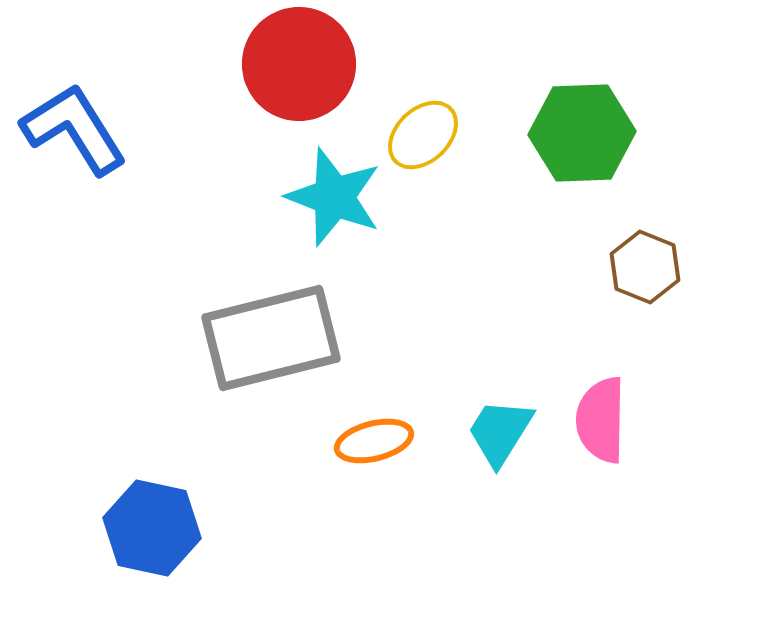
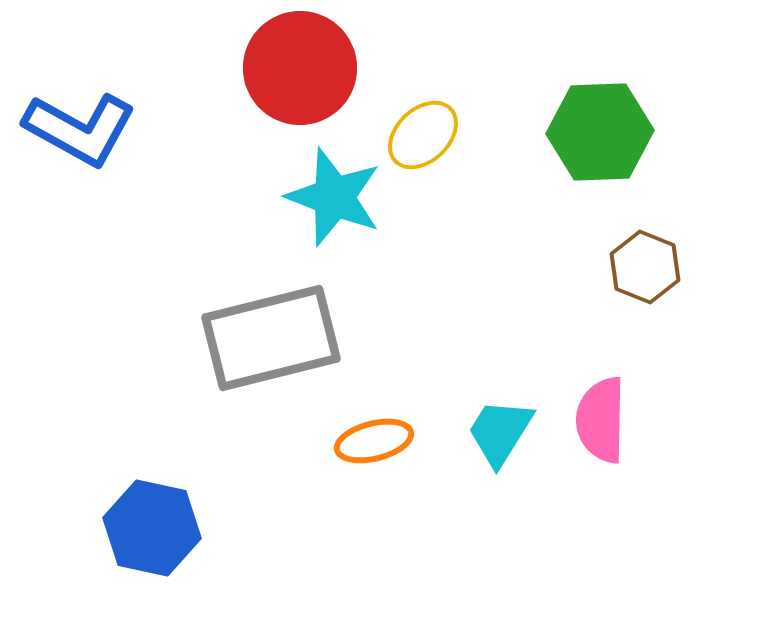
red circle: moved 1 px right, 4 px down
blue L-shape: moved 6 px right; rotated 151 degrees clockwise
green hexagon: moved 18 px right, 1 px up
